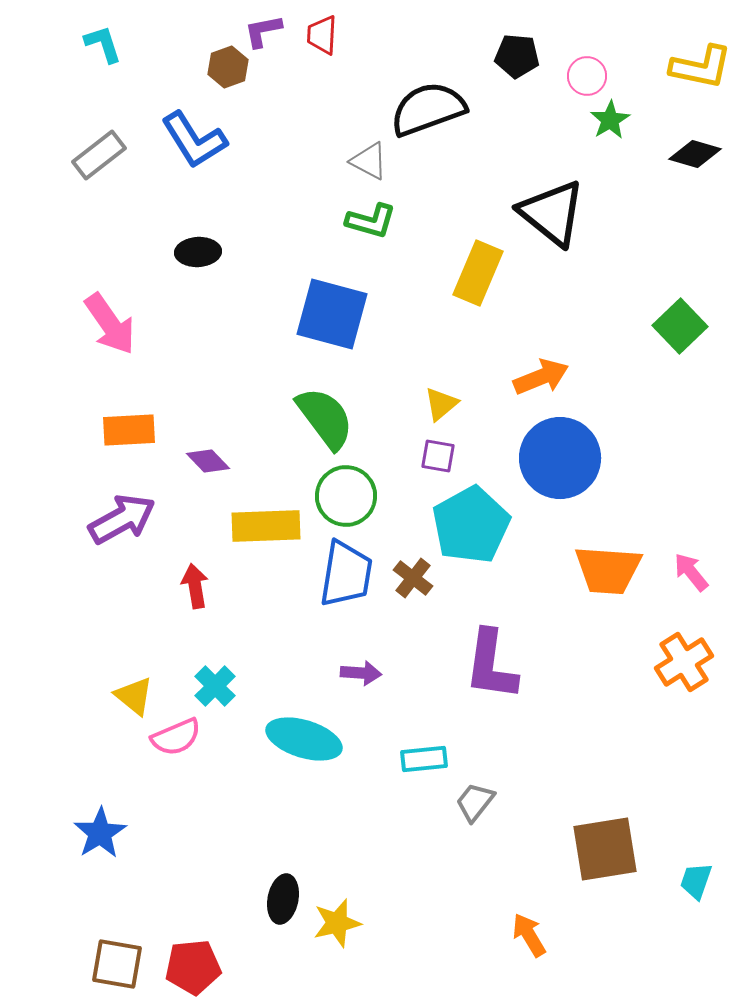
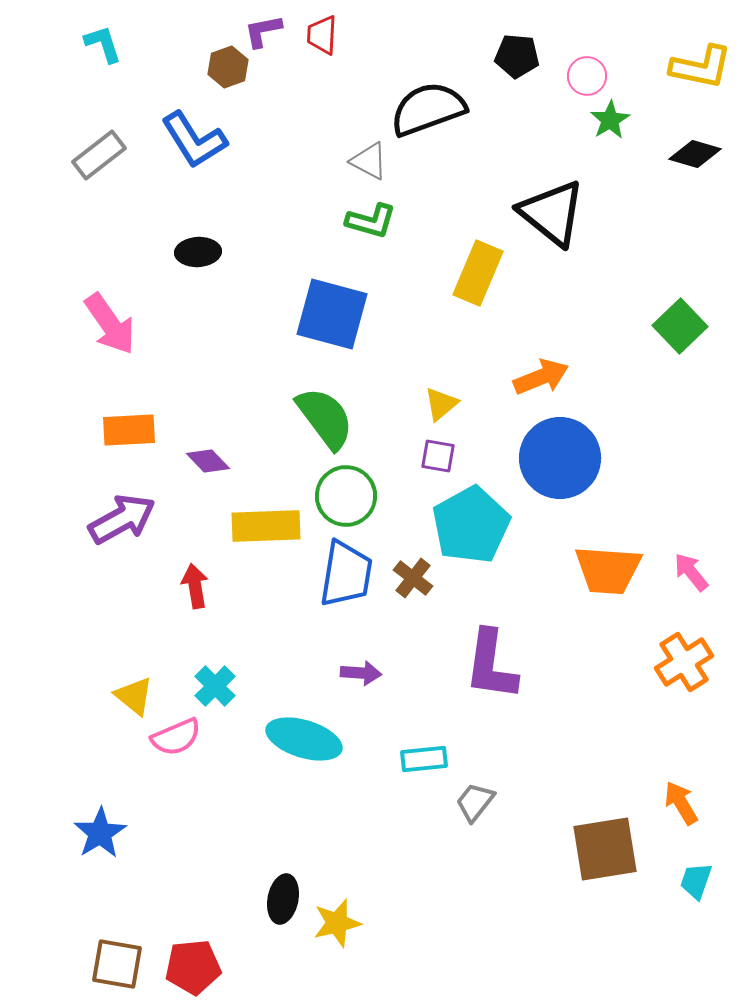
orange arrow at (529, 935): moved 152 px right, 132 px up
